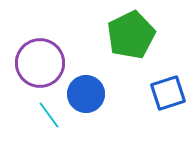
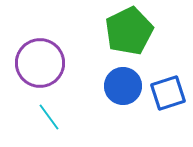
green pentagon: moved 2 px left, 4 px up
blue circle: moved 37 px right, 8 px up
cyan line: moved 2 px down
